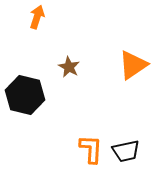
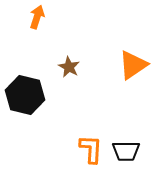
black trapezoid: rotated 12 degrees clockwise
